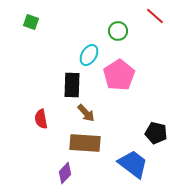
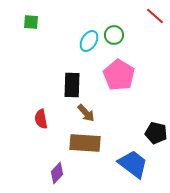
green square: rotated 14 degrees counterclockwise
green circle: moved 4 px left, 4 px down
cyan ellipse: moved 14 px up
pink pentagon: rotated 8 degrees counterclockwise
purple diamond: moved 8 px left
